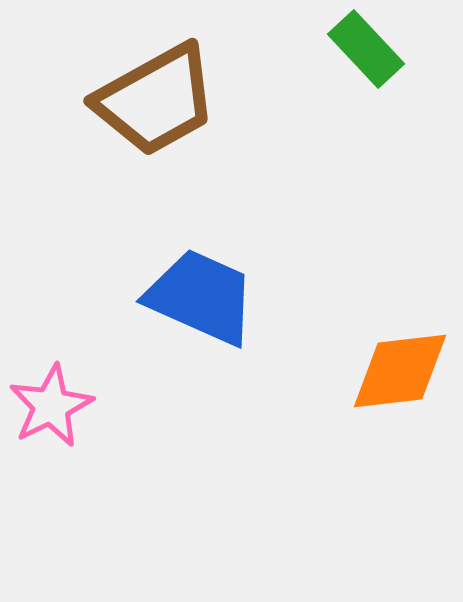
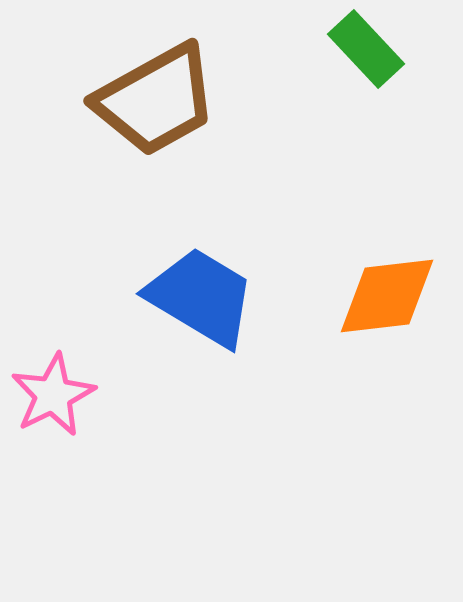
blue trapezoid: rotated 7 degrees clockwise
orange diamond: moved 13 px left, 75 px up
pink star: moved 2 px right, 11 px up
